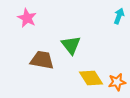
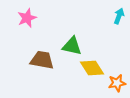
pink star: rotated 24 degrees clockwise
green triangle: moved 1 px right, 1 px down; rotated 40 degrees counterclockwise
yellow diamond: moved 1 px right, 10 px up
orange star: moved 1 px down
